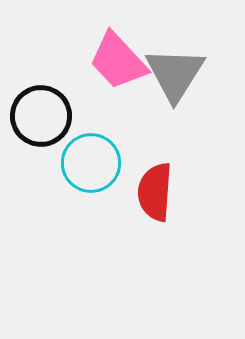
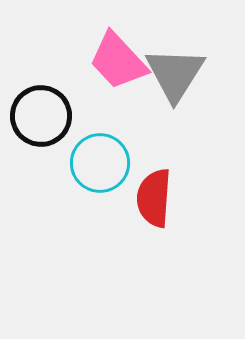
cyan circle: moved 9 px right
red semicircle: moved 1 px left, 6 px down
